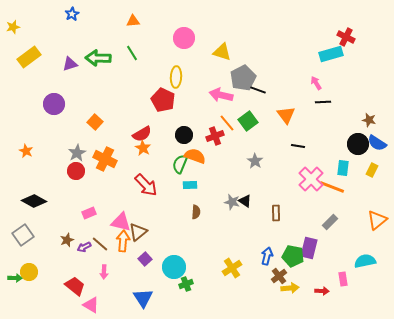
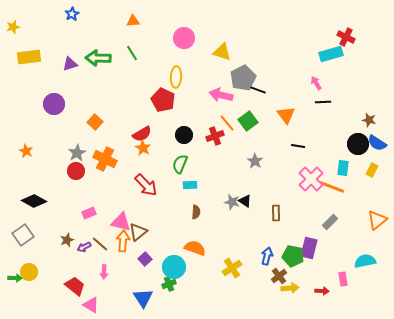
yellow rectangle at (29, 57): rotated 30 degrees clockwise
orange semicircle at (195, 156): moved 92 px down
green cross at (186, 284): moved 17 px left
